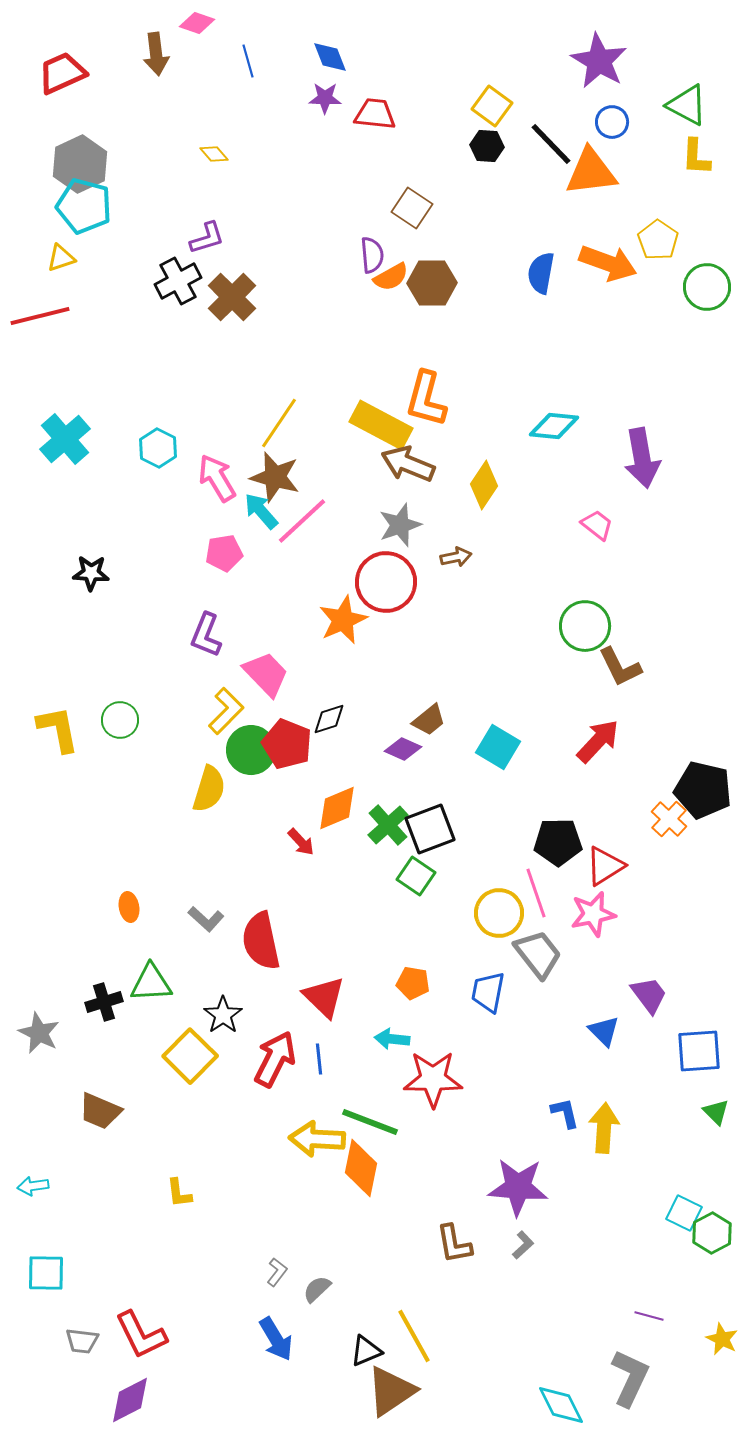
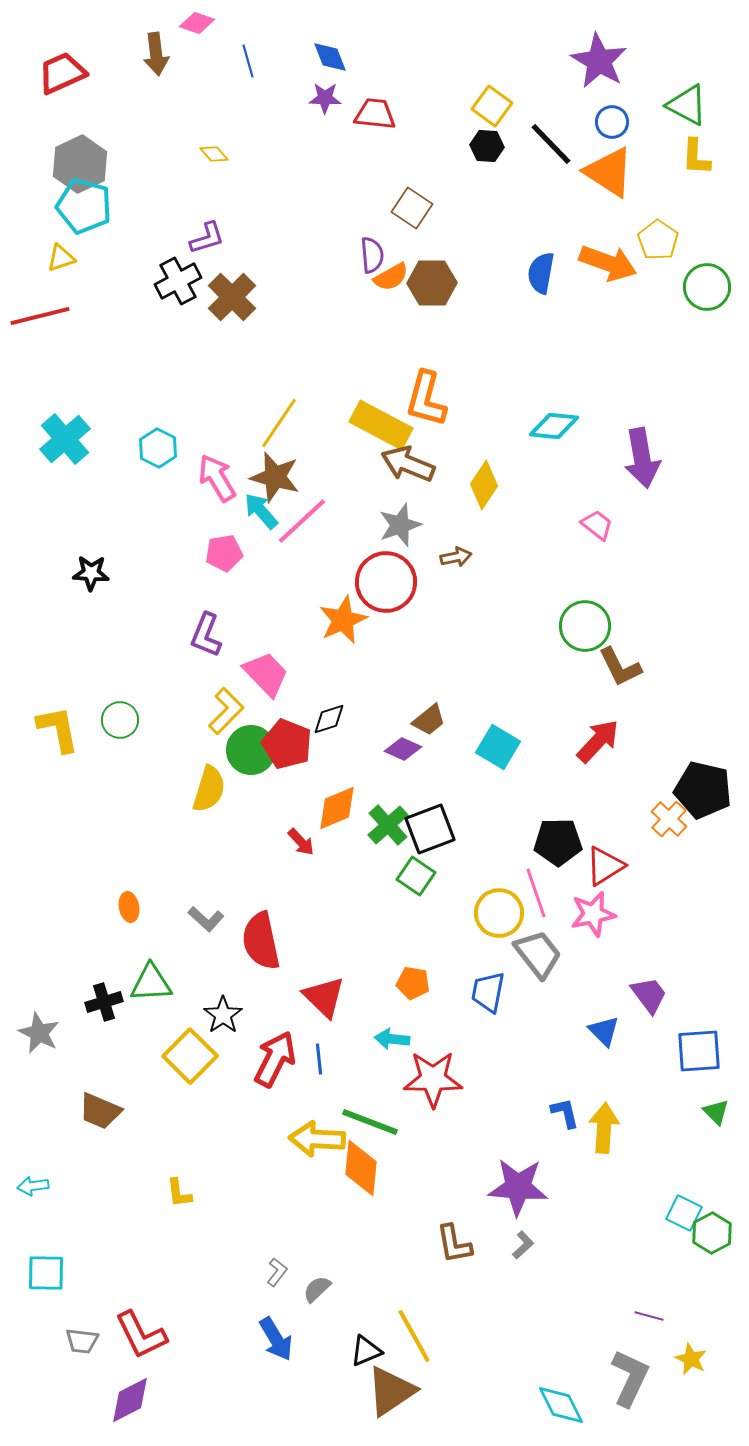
orange triangle at (591, 172): moved 18 px right; rotated 40 degrees clockwise
orange diamond at (361, 1168): rotated 6 degrees counterclockwise
yellow star at (722, 1339): moved 31 px left, 20 px down
